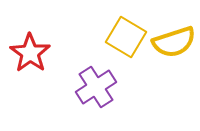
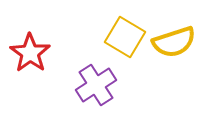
yellow square: moved 1 px left
purple cross: moved 2 px up
